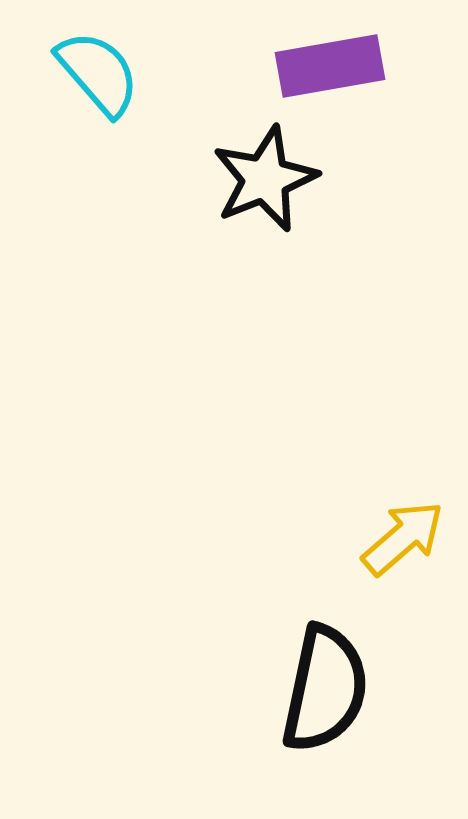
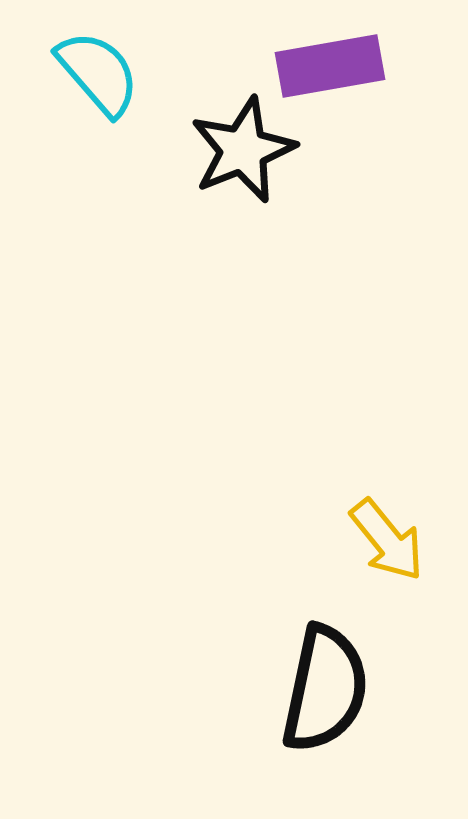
black star: moved 22 px left, 29 px up
yellow arrow: moved 16 px left, 2 px down; rotated 92 degrees clockwise
